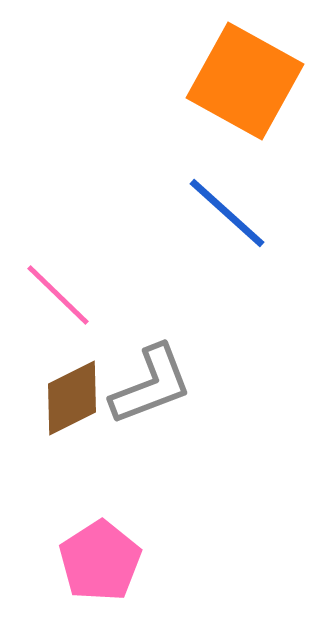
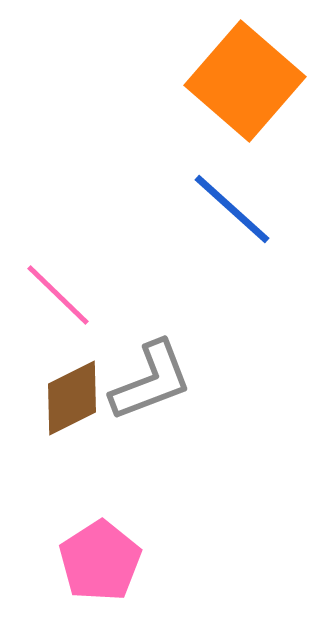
orange square: rotated 12 degrees clockwise
blue line: moved 5 px right, 4 px up
gray L-shape: moved 4 px up
